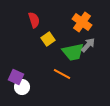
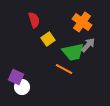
orange line: moved 2 px right, 5 px up
